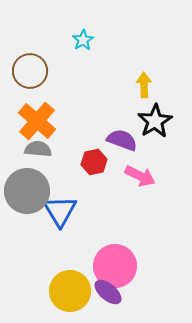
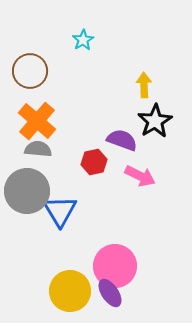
purple ellipse: moved 2 px right, 1 px down; rotated 16 degrees clockwise
